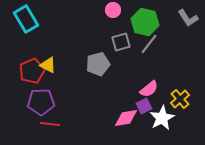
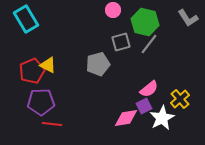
red line: moved 2 px right
